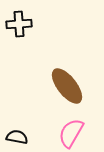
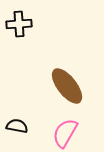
pink semicircle: moved 6 px left
black semicircle: moved 11 px up
